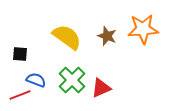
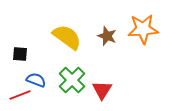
red triangle: moved 1 px right, 2 px down; rotated 35 degrees counterclockwise
